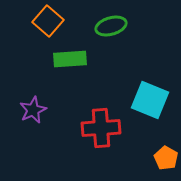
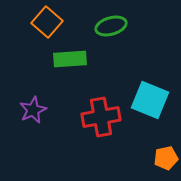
orange square: moved 1 px left, 1 px down
red cross: moved 11 px up; rotated 6 degrees counterclockwise
orange pentagon: rotated 30 degrees clockwise
